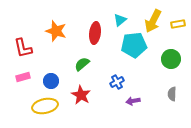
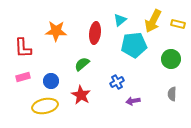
yellow rectangle: rotated 24 degrees clockwise
orange star: rotated 15 degrees counterclockwise
red L-shape: rotated 10 degrees clockwise
